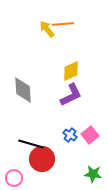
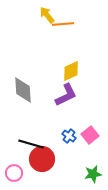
yellow arrow: moved 14 px up
purple L-shape: moved 5 px left
blue cross: moved 1 px left, 1 px down
green star: rotated 18 degrees counterclockwise
pink circle: moved 5 px up
